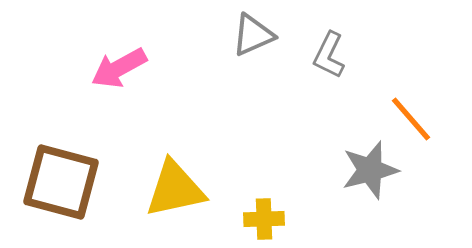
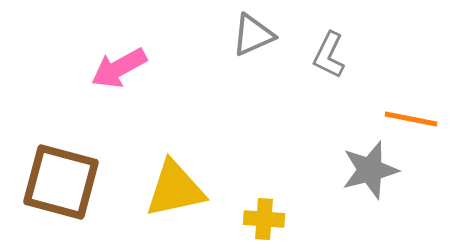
orange line: rotated 38 degrees counterclockwise
yellow cross: rotated 6 degrees clockwise
